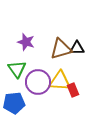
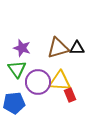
purple star: moved 4 px left, 6 px down
brown triangle: moved 3 px left, 1 px up
red rectangle: moved 3 px left, 5 px down
